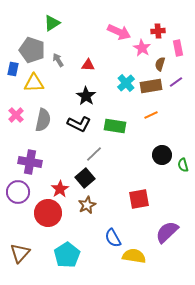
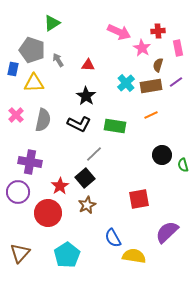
brown semicircle: moved 2 px left, 1 px down
red star: moved 3 px up
